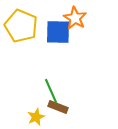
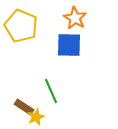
blue square: moved 11 px right, 13 px down
brown rectangle: moved 34 px left; rotated 12 degrees clockwise
